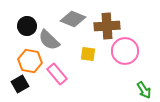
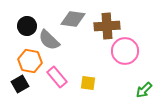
gray diamond: rotated 15 degrees counterclockwise
yellow square: moved 29 px down
pink rectangle: moved 3 px down
green arrow: rotated 78 degrees clockwise
